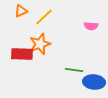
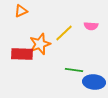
yellow line: moved 20 px right, 16 px down
